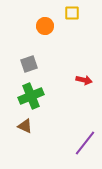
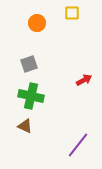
orange circle: moved 8 px left, 3 px up
red arrow: rotated 42 degrees counterclockwise
green cross: rotated 35 degrees clockwise
purple line: moved 7 px left, 2 px down
